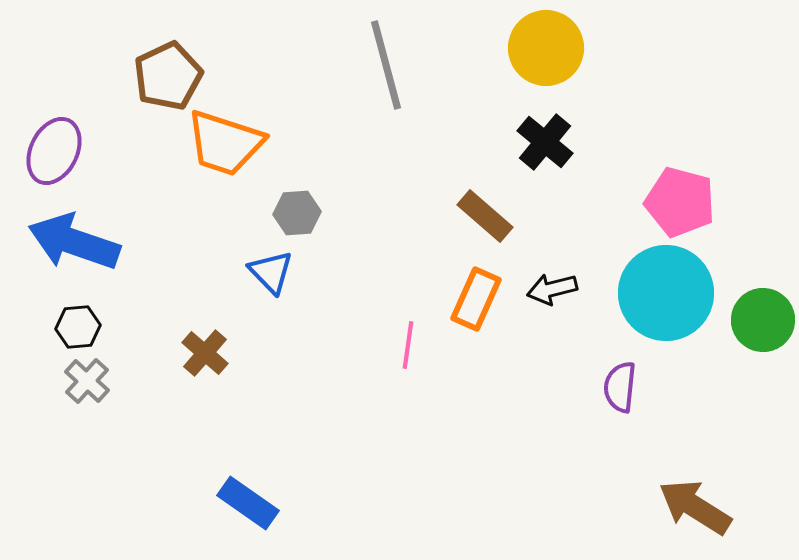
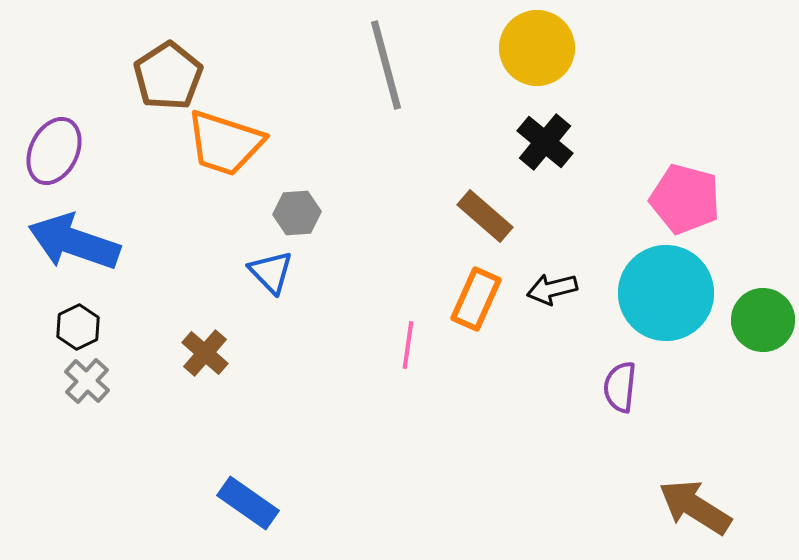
yellow circle: moved 9 px left
brown pentagon: rotated 8 degrees counterclockwise
pink pentagon: moved 5 px right, 3 px up
black hexagon: rotated 21 degrees counterclockwise
